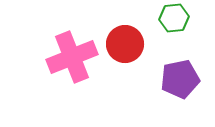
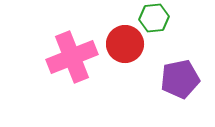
green hexagon: moved 20 px left
